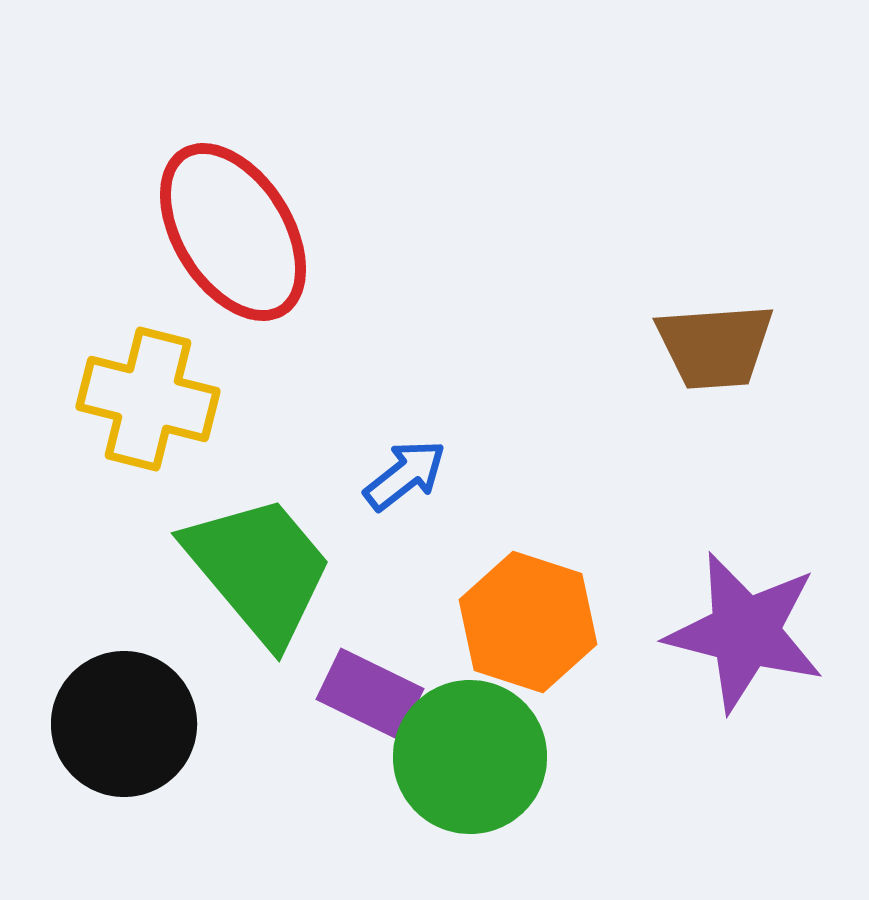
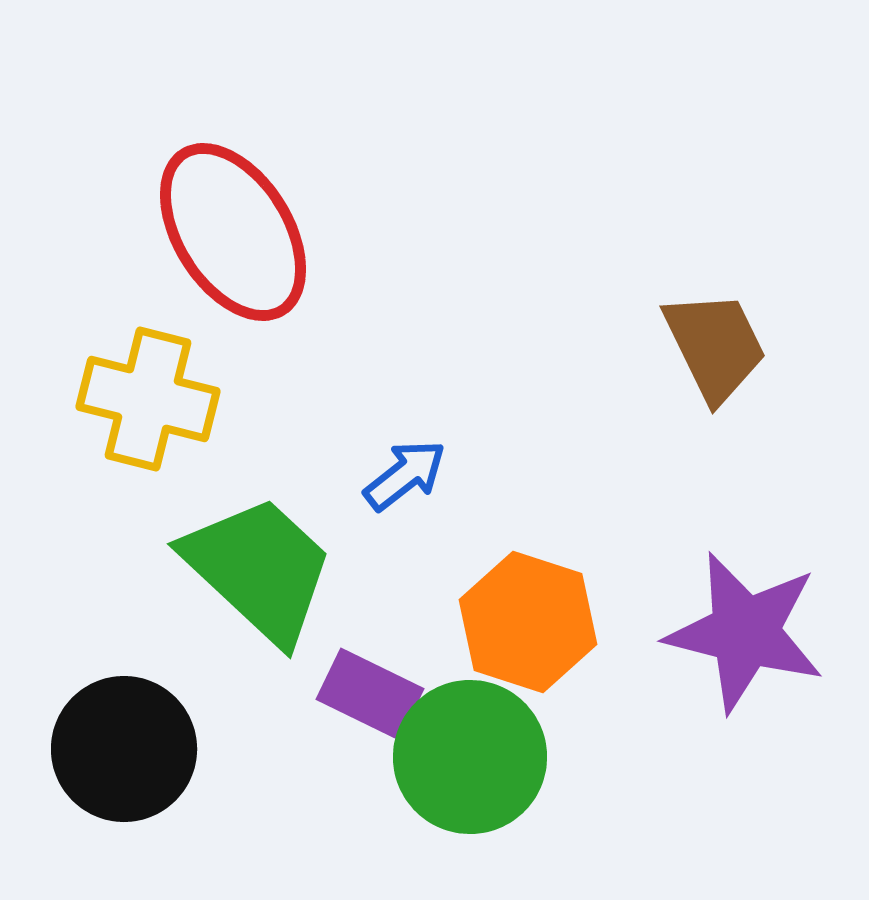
brown trapezoid: rotated 112 degrees counterclockwise
green trapezoid: rotated 7 degrees counterclockwise
black circle: moved 25 px down
